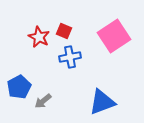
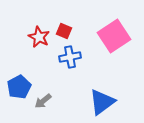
blue triangle: rotated 16 degrees counterclockwise
